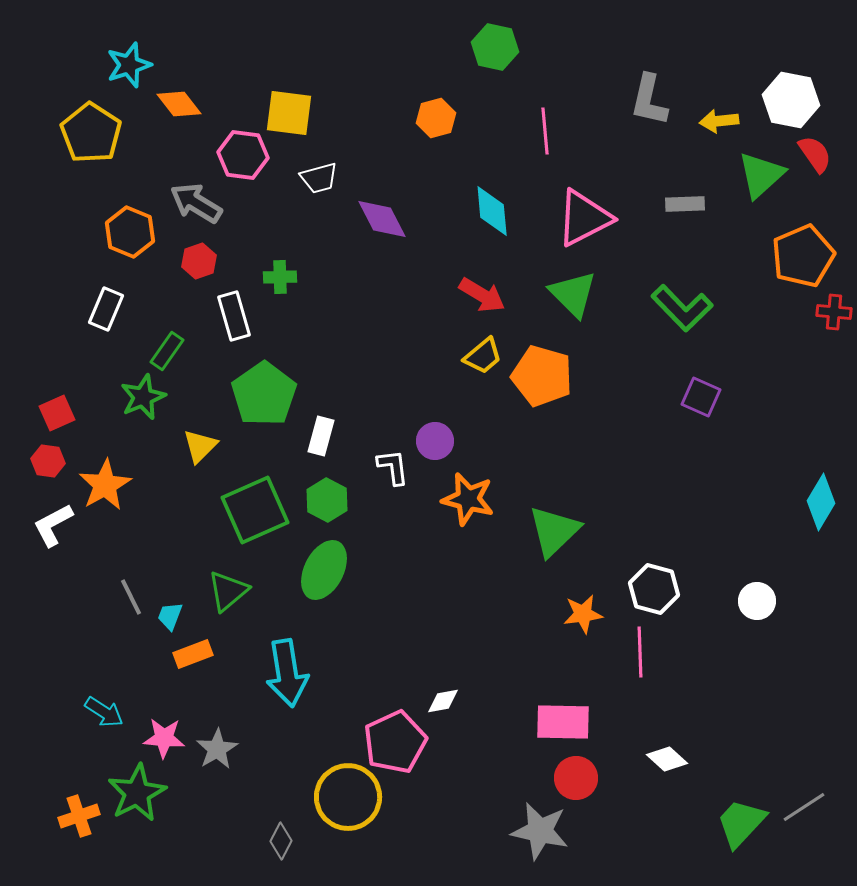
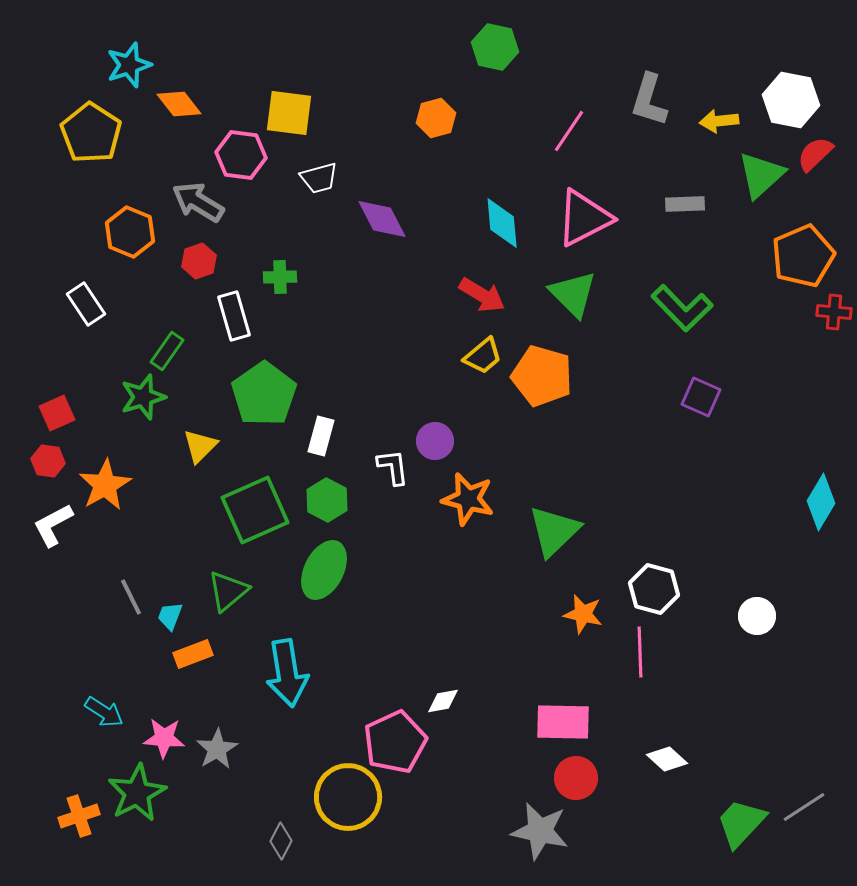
gray L-shape at (649, 100): rotated 4 degrees clockwise
pink line at (545, 131): moved 24 px right; rotated 39 degrees clockwise
red semicircle at (815, 154): rotated 99 degrees counterclockwise
pink hexagon at (243, 155): moved 2 px left
gray arrow at (196, 203): moved 2 px right, 1 px up
cyan diamond at (492, 211): moved 10 px right, 12 px down
white rectangle at (106, 309): moved 20 px left, 5 px up; rotated 57 degrees counterclockwise
green star at (143, 397): rotated 6 degrees clockwise
white circle at (757, 601): moved 15 px down
orange star at (583, 614): rotated 21 degrees clockwise
